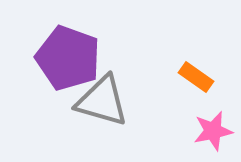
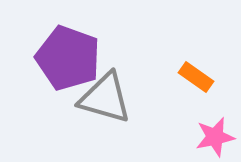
gray triangle: moved 3 px right, 3 px up
pink star: moved 2 px right, 6 px down
